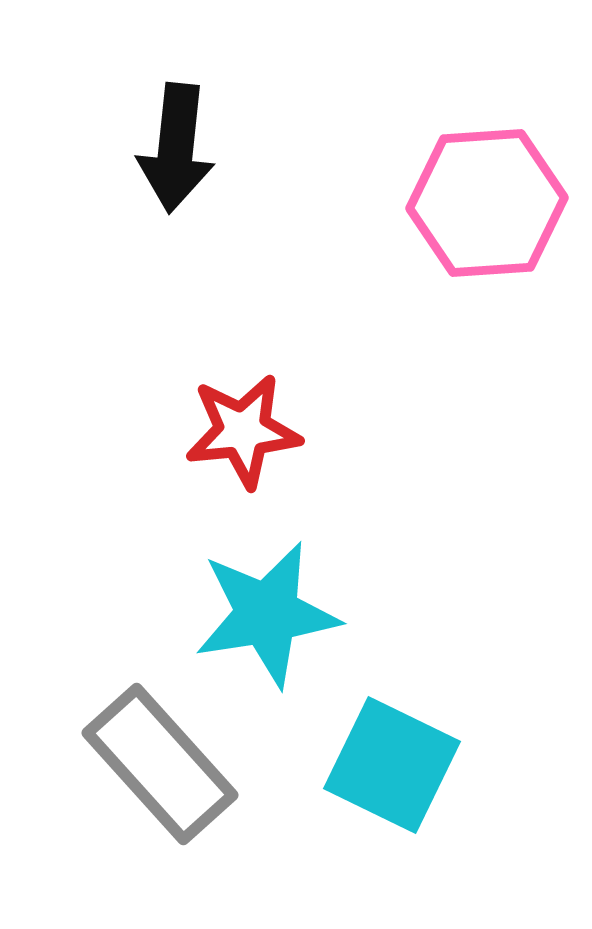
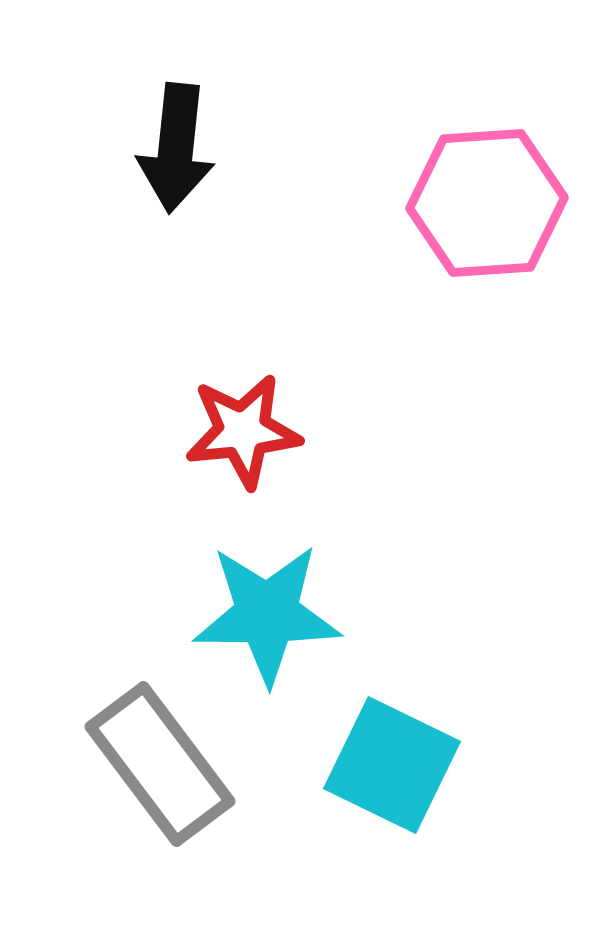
cyan star: rotated 9 degrees clockwise
gray rectangle: rotated 5 degrees clockwise
